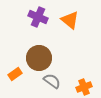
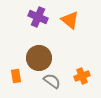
orange rectangle: moved 1 px right, 2 px down; rotated 64 degrees counterclockwise
orange cross: moved 2 px left, 11 px up
